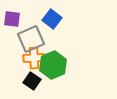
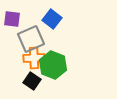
green hexagon: rotated 16 degrees counterclockwise
